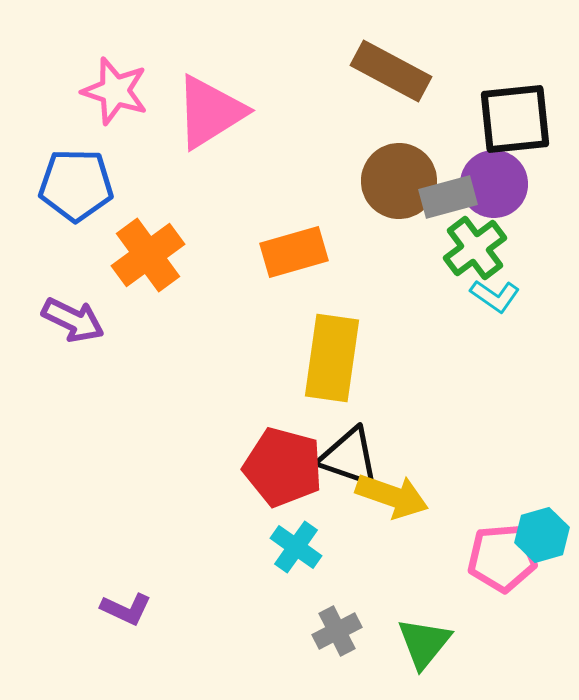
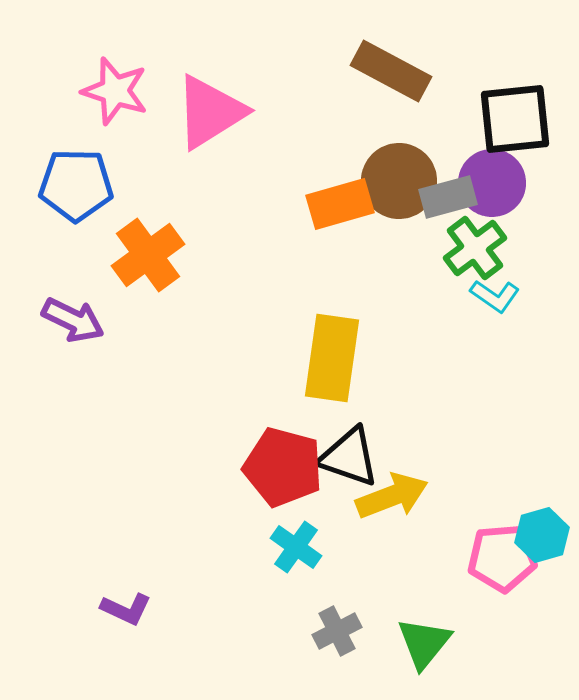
purple circle: moved 2 px left, 1 px up
orange rectangle: moved 46 px right, 48 px up
yellow arrow: rotated 40 degrees counterclockwise
